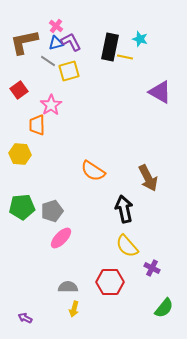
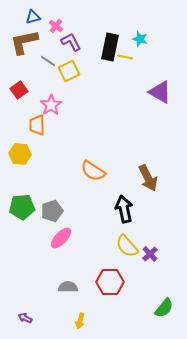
blue triangle: moved 23 px left, 26 px up
yellow square: rotated 10 degrees counterclockwise
purple cross: moved 2 px left, 14 px up; rotated 21 degrees clockwise
yellow arrow: moved 6 px right, 12 px down
